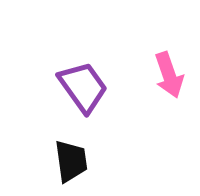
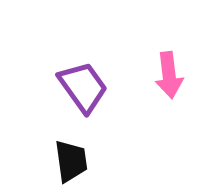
pink arrow: rotated 12 degrees clockwise
